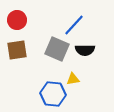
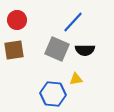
blue line: moved 1 px left, 3 px up
brown square: moved 3 px left
yellow triangle: moved 3 px right
